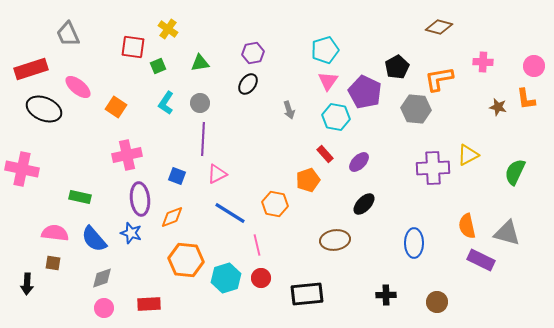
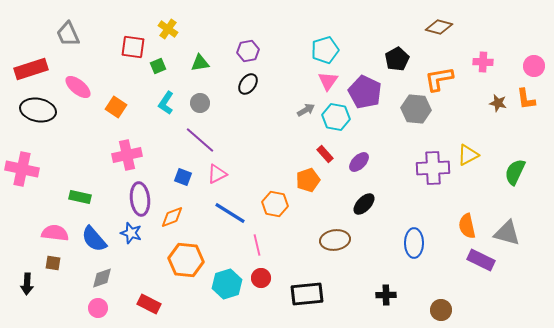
purple hexagon at (253, 53): moved 5 px left, 2 px up
black pentagon at (397, 67): moved 8 px up
brown star at (498, 107): moved 4 px up
black ellipse at (44, 109): moved 6 px left, 1 px down; rotated 12 degrees counterclockwise
gray arrow at (289, 110): moved 17 px right; rotated 102 degrees counterclockwise
purple line at (203, 139): moved 3 px left, 1 px down; rotated 52 degrees counterclockwise
blue square at (177, 176): moved 6 px right, 1 px down
cyan hexagon at (226, 278): moved 1 px right, 6 px down
brown circle at (437, 302): moved 4 px right, 8 px down
red rectangle at (149, 304): rotated 30 degrees clockwise
pink circle at (104, 308): moved 6 px left
